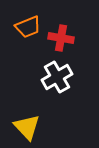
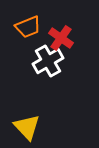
red cross: rotated 25 degrees clockwise
white cross: moved 9 px left, 16 px up
